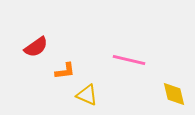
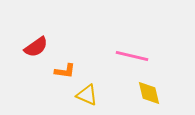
pink line: moved 3 px right, 4 px up
orange L-shape: rotated 15 degrees clockwise
yellow diamond: moved 25 px left, 1 px up
